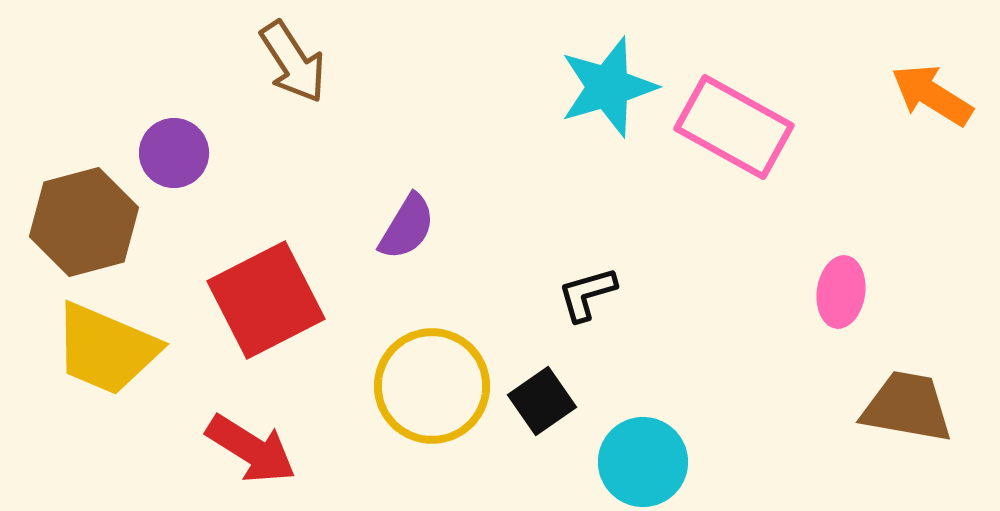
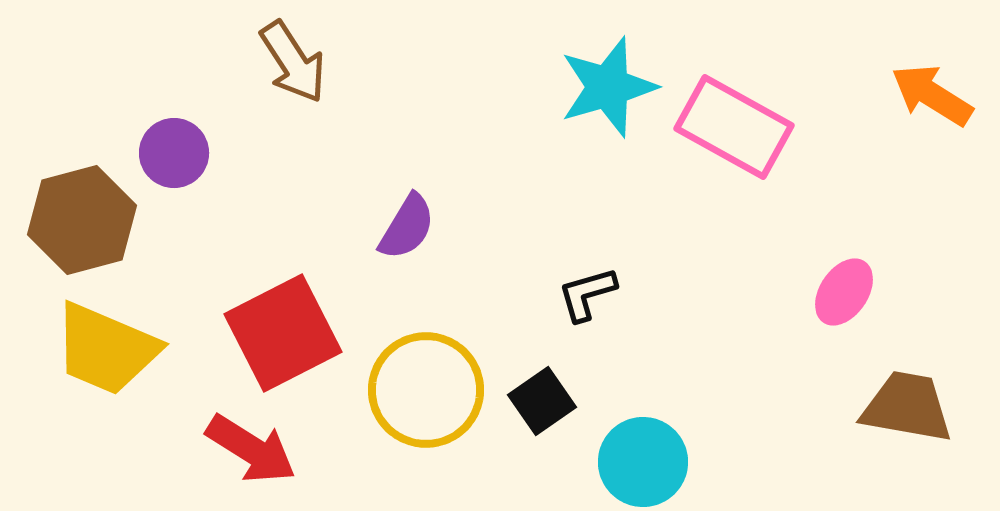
brown hexagon: moved 2 px left, 2 px up
pink ellipse: moved 3 px right; rotated 26 degrees clockwise
red square: moved 17 px right, 33 px down
yellow circle: moved 6 px left, 4 px down
